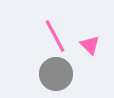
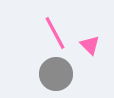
pink line: moved 3 px up
